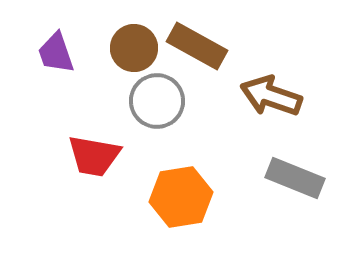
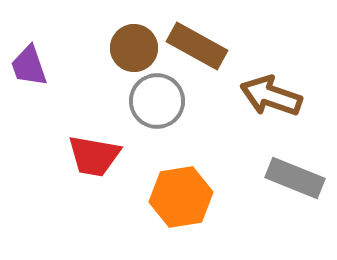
purple trapezoid: moved 27 px left, 13 px down
